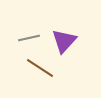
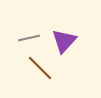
brown line: rotated 12 degrees clockwise
